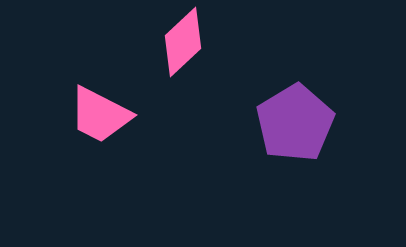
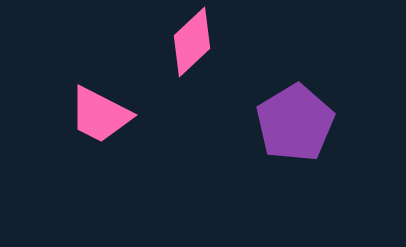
pink diamond: moved 9 px right
